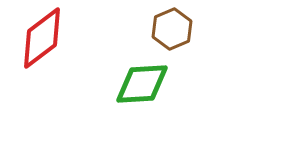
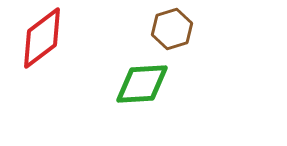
brown hexagon: rotated 6 degrees clockwise
